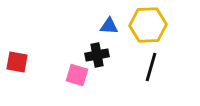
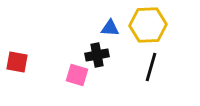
blue triangle: moved 1 px right, 2 px down
